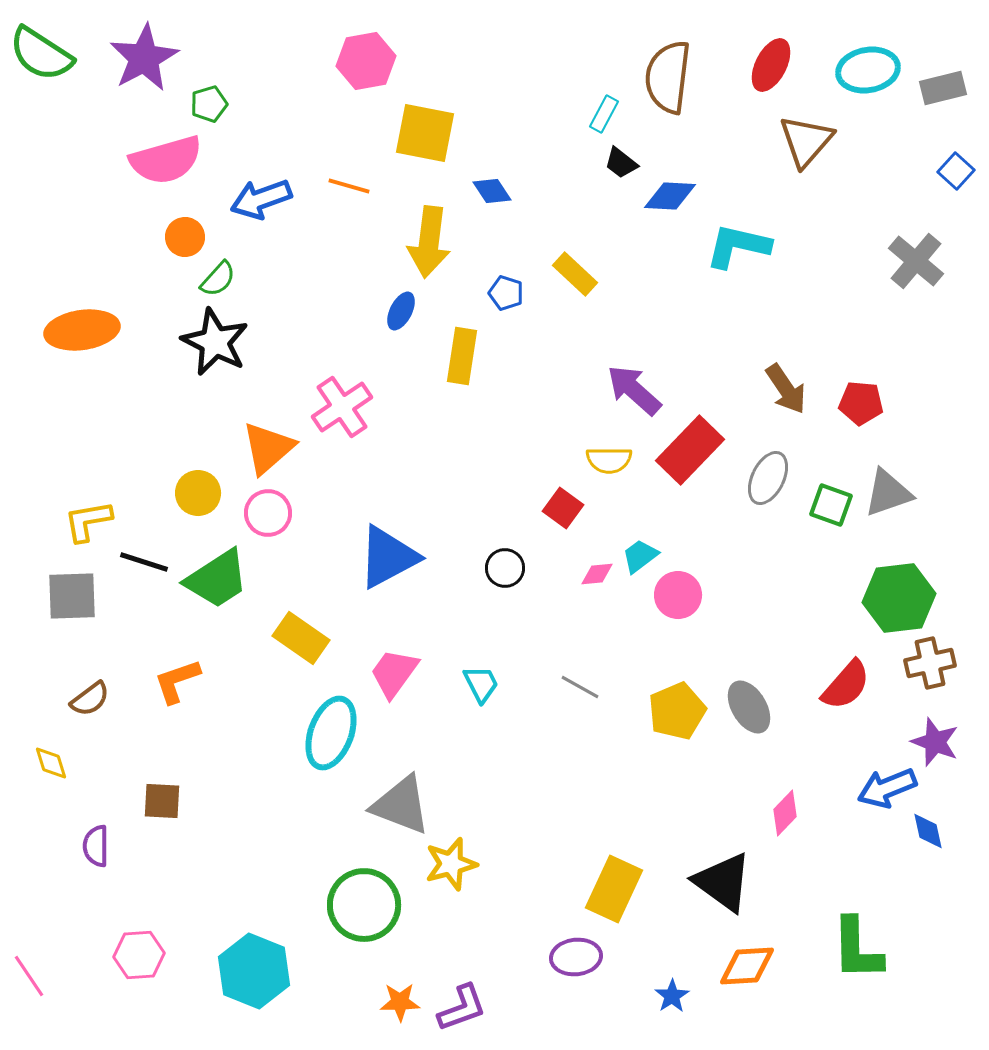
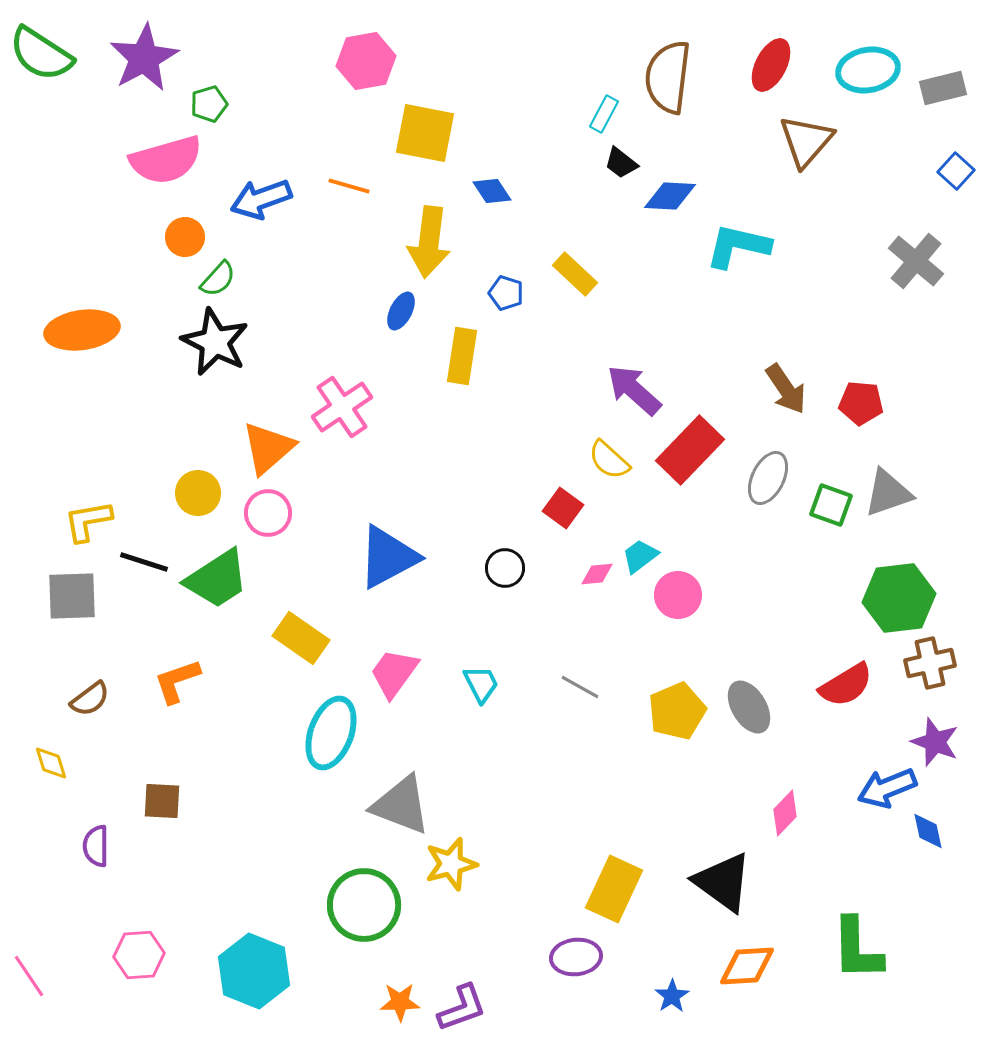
yellow semicircle at (609, 460): rotated 42 degrees clockwise
red semicircle at (846, 685): rotated 18 degrees clockwise
